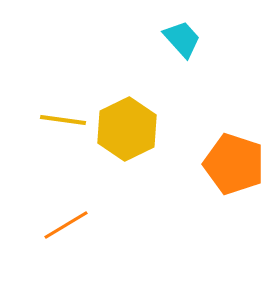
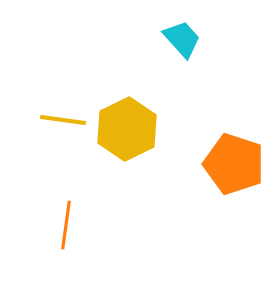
orange line: rotated 51 degrees counterclockwise
